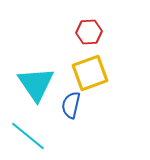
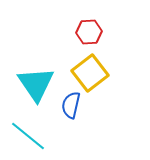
yellow square: rotated 18 degrees counterclockwise
